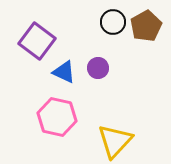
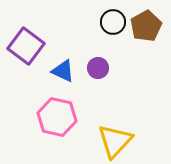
purple square: moved 11 px left, 5 px down
blue triangle: moved 1 px left, 1 px up
